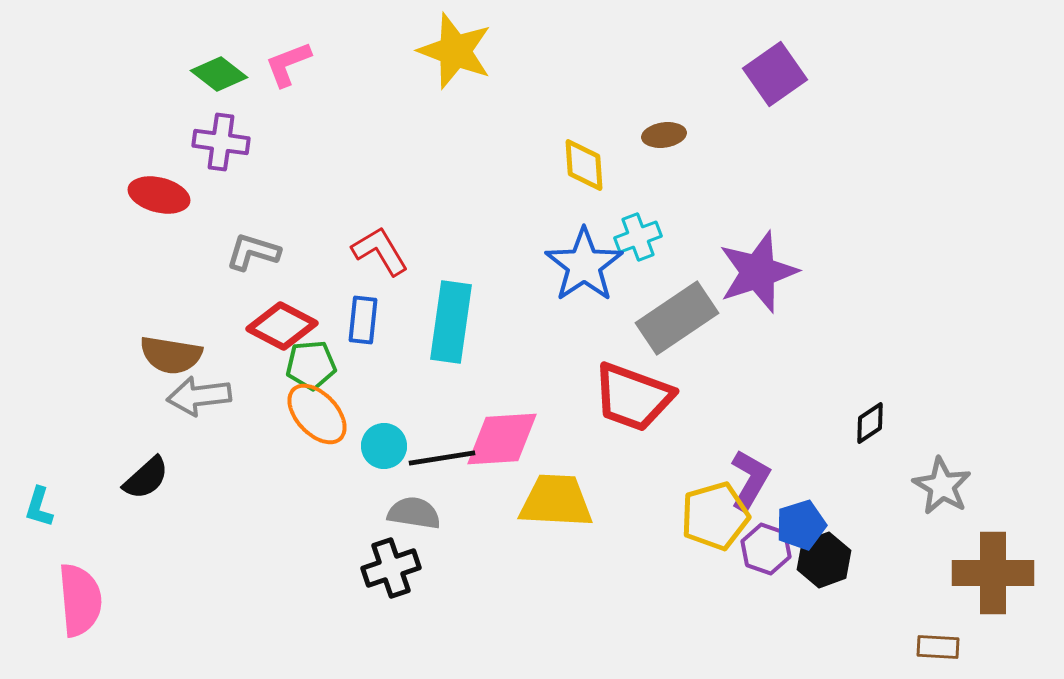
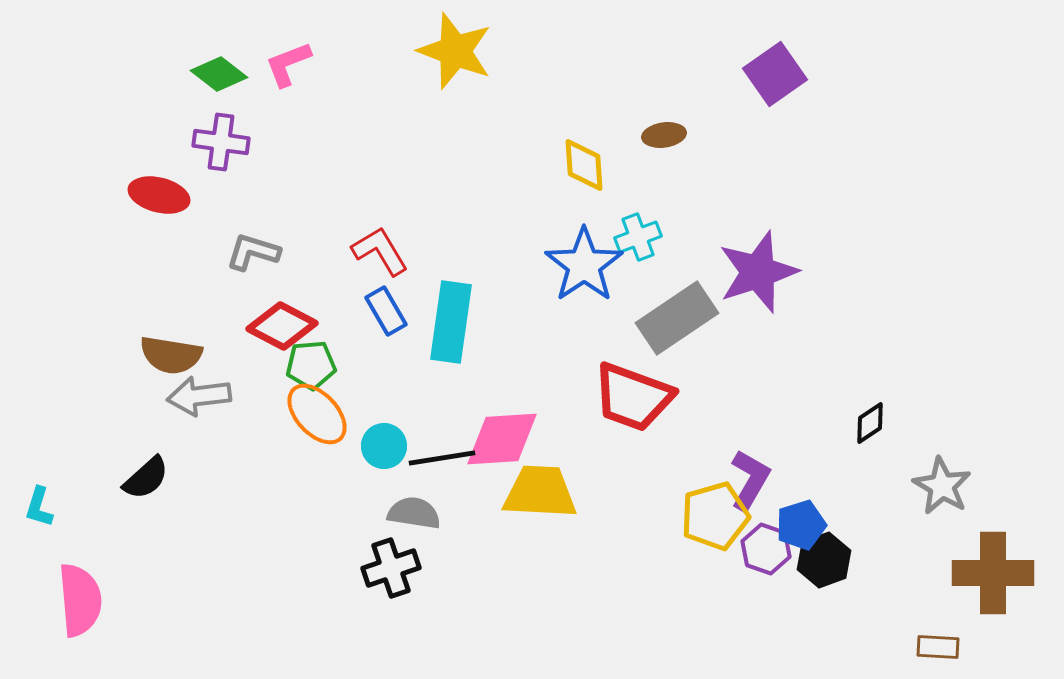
blue rectangle: moved 23 px right, 9 px up; rotated 36 degrees counterclockwise
yellow trapezoid: moved 16 px left, 9 px up
